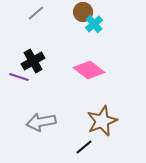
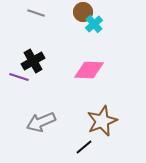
gray line: rotated 60 degrees clockwise
pink diamond: rotated 36 degrees counterclockwise
gray arrow: rotated 12 degrees counterclockwise
